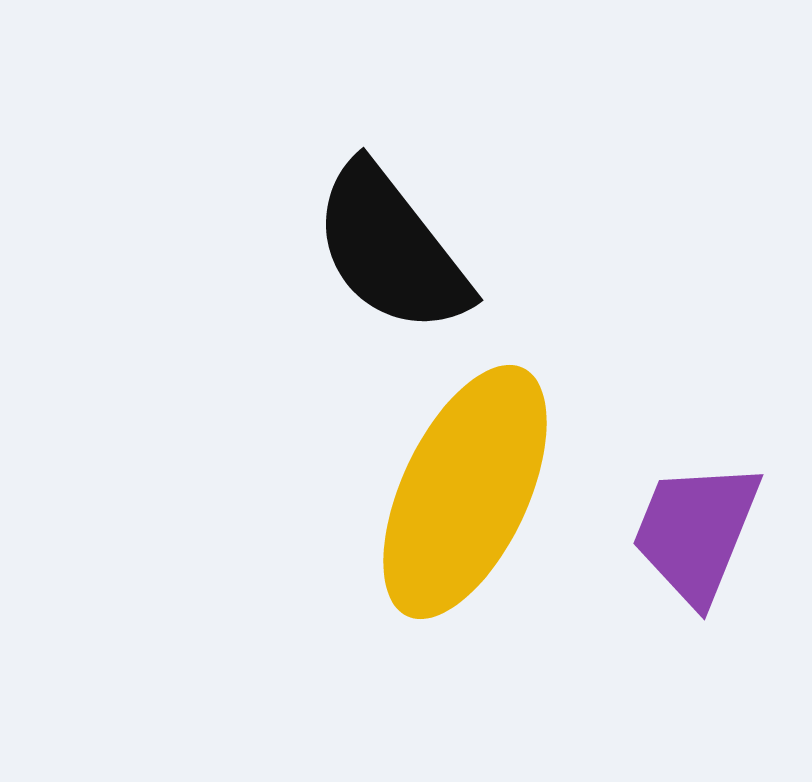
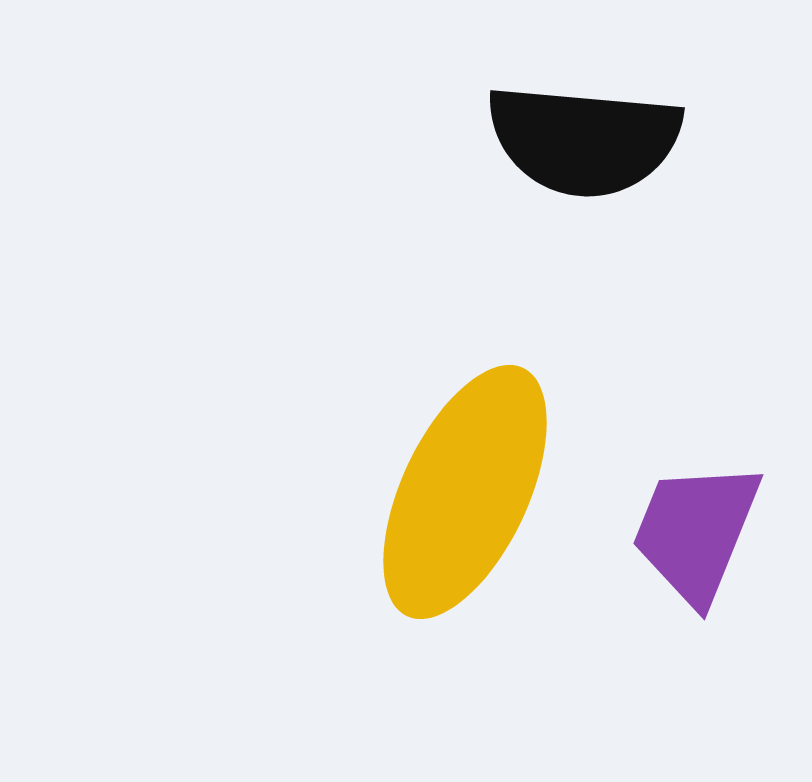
black semicircle: moved 193 px right, 109 px up; rotated 47 degrees counterclockwise
